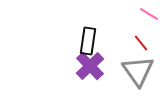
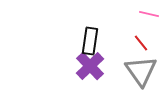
pink line: rotated 18 degrees counterclockwise
black rectangle: moved 2 px right
gray triangle: moved 3 px right
